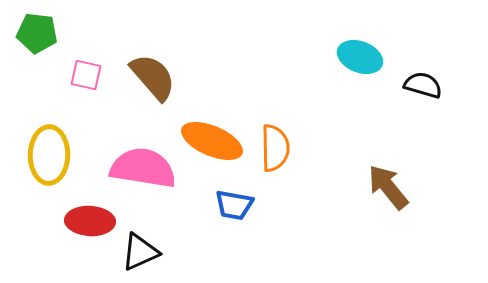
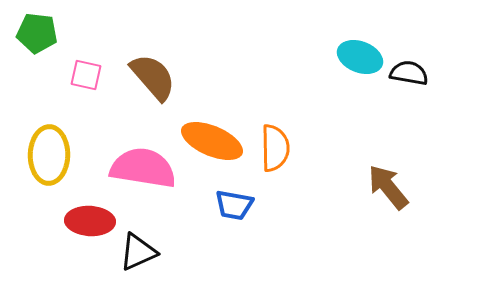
black semicircle: moved 14 px left, 12 px up; rotated 6 degrees counterclockwise
black triangle: moved 2 px left
